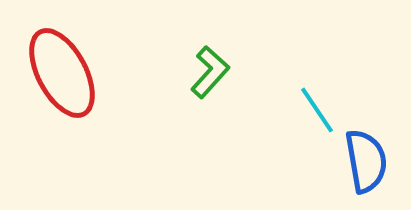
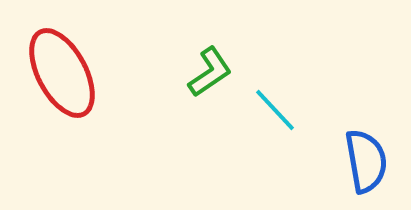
green L-shape: rotated 14 degrees clockwise
cyan line: moved 42 px left; rotated 9 degrees counterclockwise
